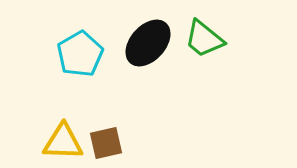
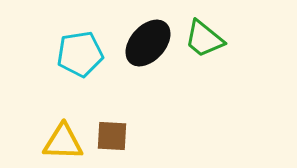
cyan pentagon: rotated 21 degrees clockwise
brown square: moved 6 px right, 7 px up; rotated 16 degrees clockwise
